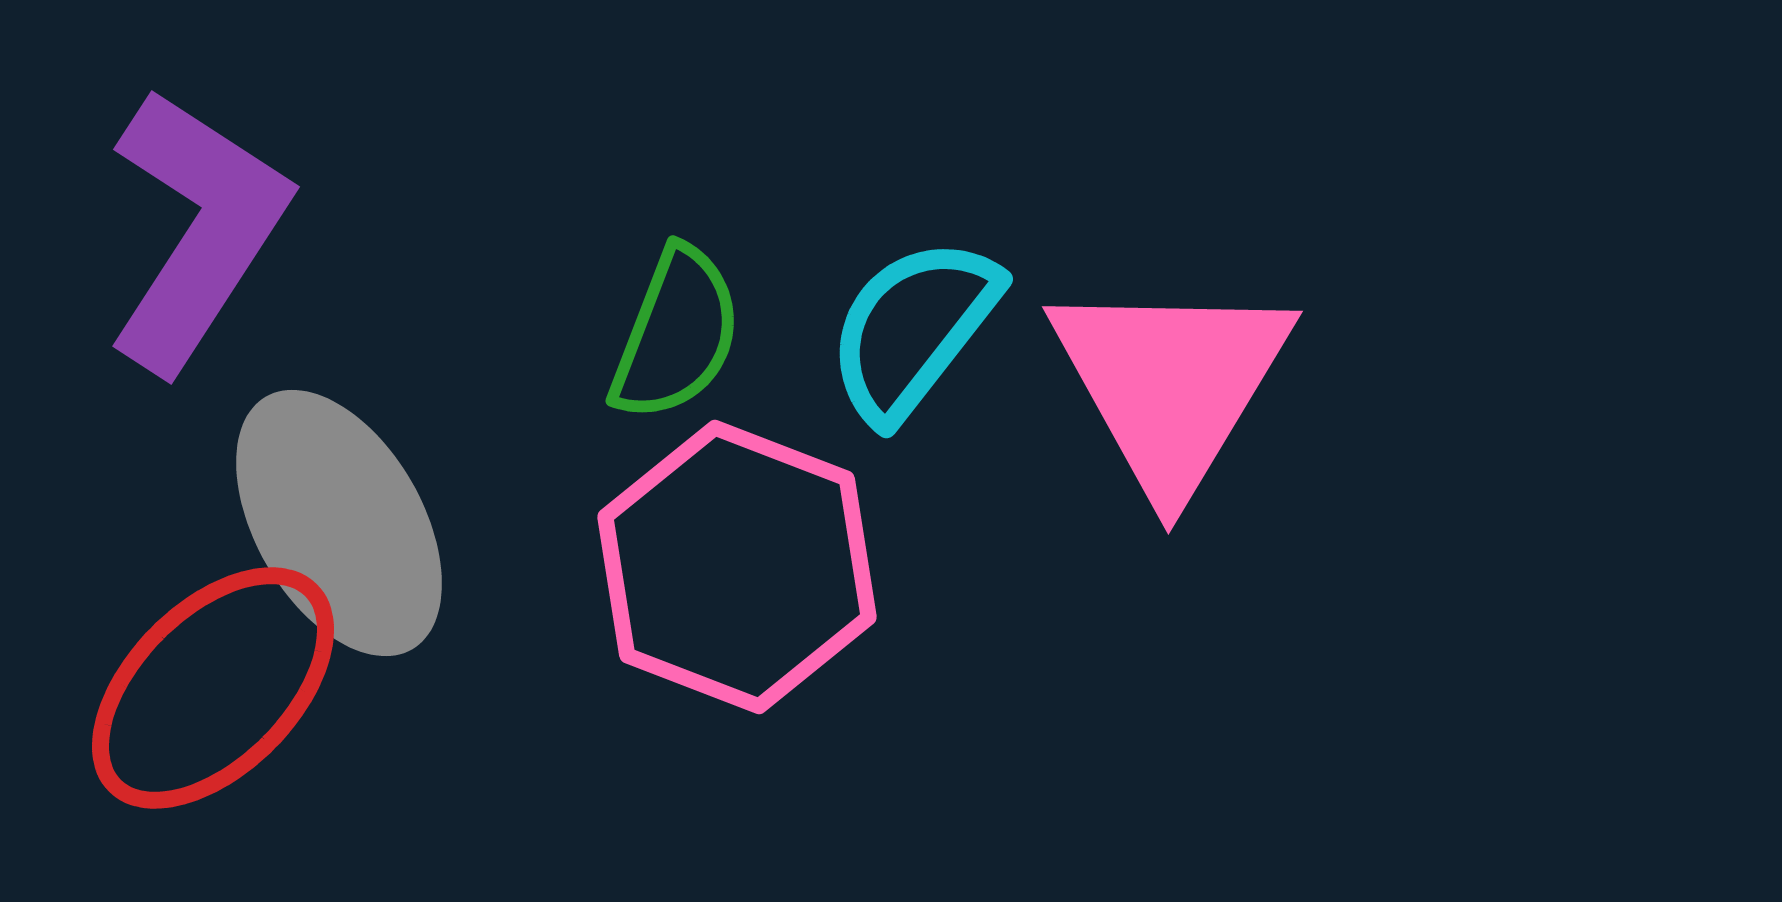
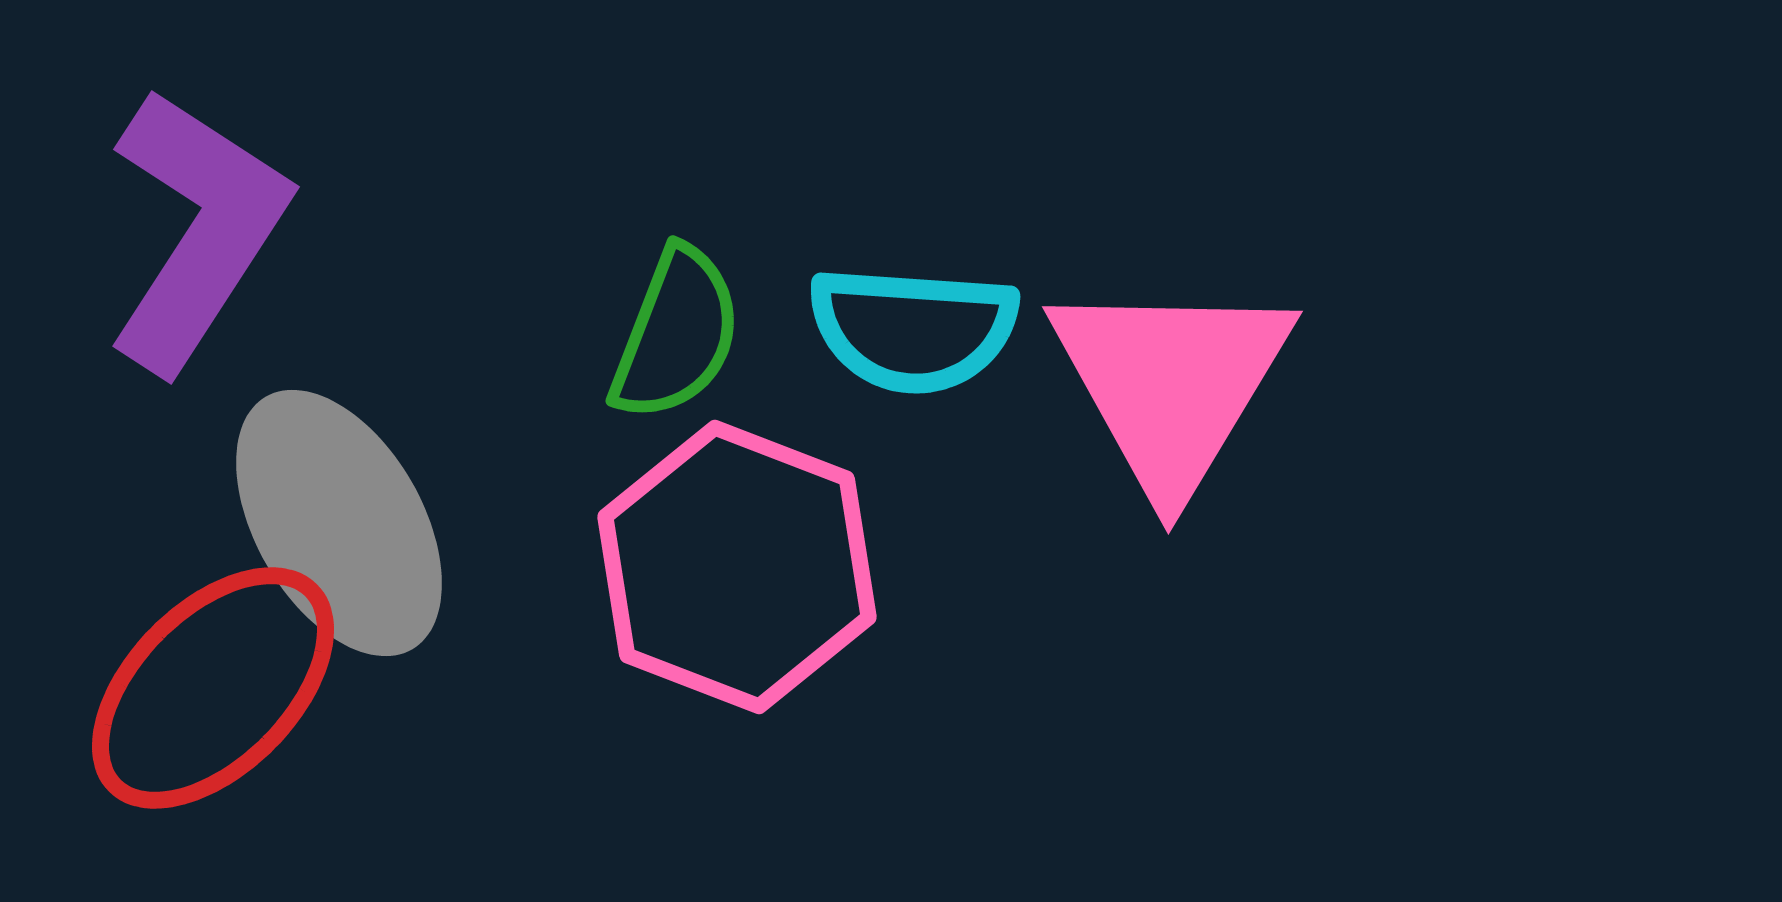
cyan semicircle: rotated 124 degrees counterclockwise
